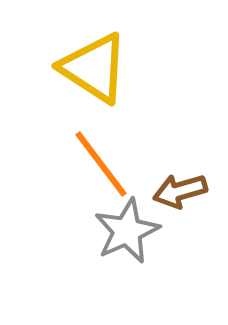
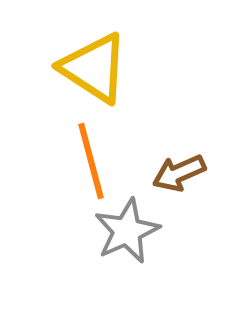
orange line: moved 10 px left, 3 px up; rotated 22 degrees clockwise
brown arrow: moved 1 px left, 18 px up; rotated 8 degrees counterclockwise
